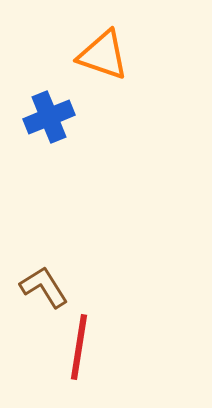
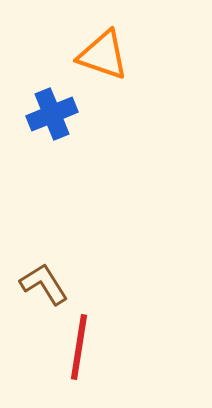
blue cross: moved 3 px right, 3 px up
brown L-shape: moved 3 px up
